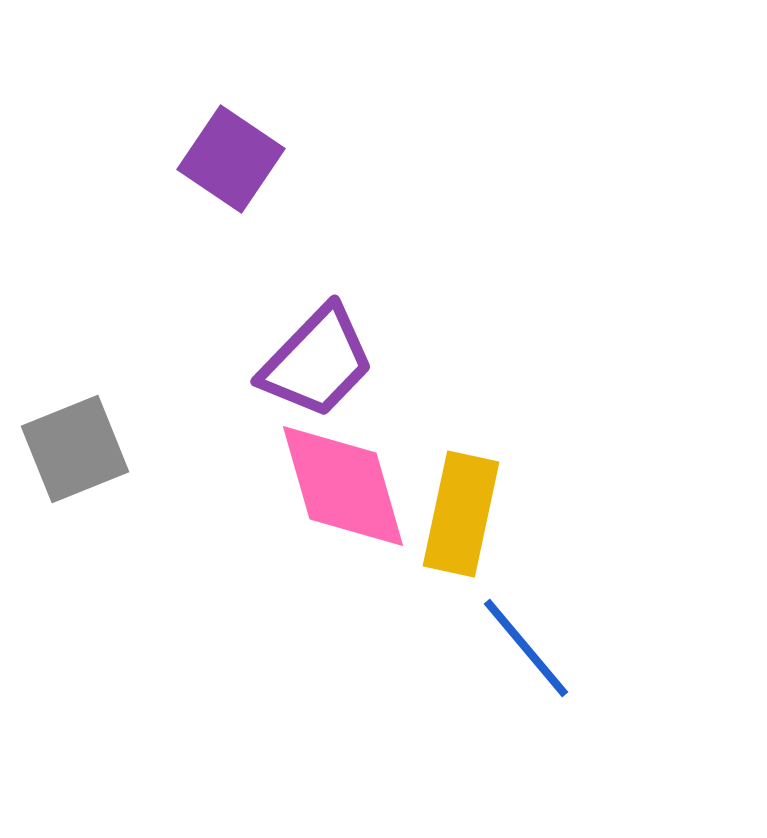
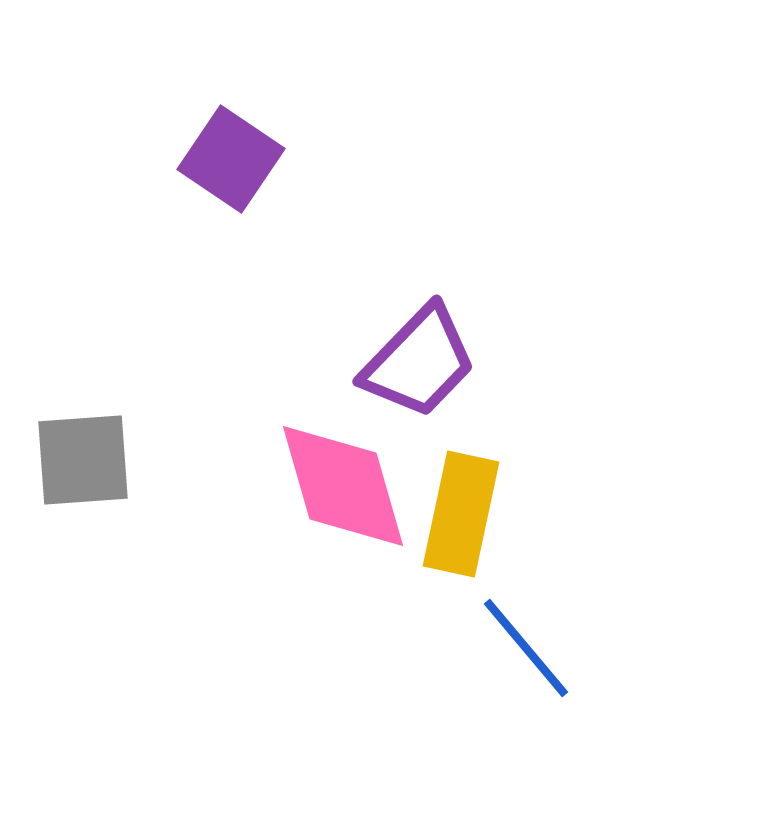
purple trapezoid: moved 102 px right
gray square: moved 8 px right, 11 px down; rotated 18 degrees clockwise
